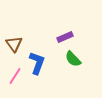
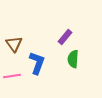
purple rectangle: rotated 28 degrees counterclockwise
green semicircle: rotated 48 degrees clockwise
pink line: moved 3 px left; rotated 48 degrees clockwise
